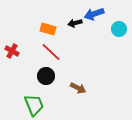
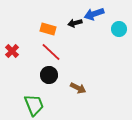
red cross: rotated 16 degrees clockwise
black circle: moved 3 px right, 1 px up
